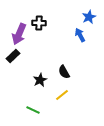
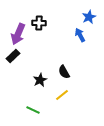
purple arrow: moved 1 px left
